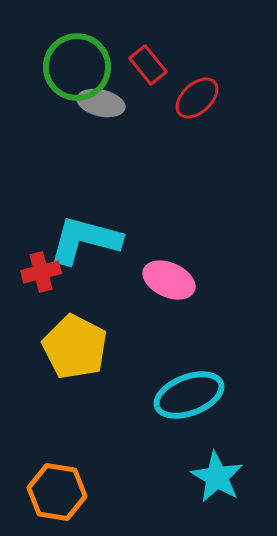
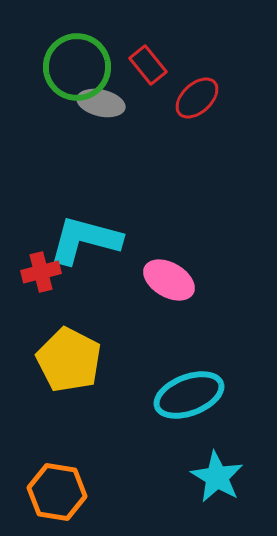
pink ellipse: rotated 6 degrees clockwise
yellow pentagon: moved 6 px left, 13 px down
